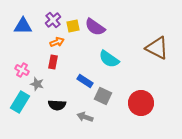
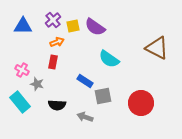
gray square: rotated 36 degrees counterclockwise
cyan rectangle: rotated 70 degrees counterclockwise
